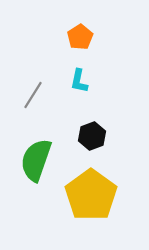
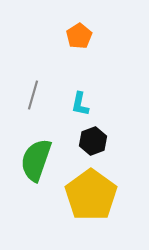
orange pentagon: moved 1 px left, 1 px up
cyan L-shape: moved 1 px right, 23 px down
gray line: rotated 16 degrees counterclockwise
black hexagon: moved 1 px right, 5 px down
